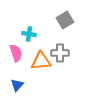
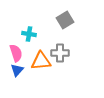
blue triangle: moved 15 px up
